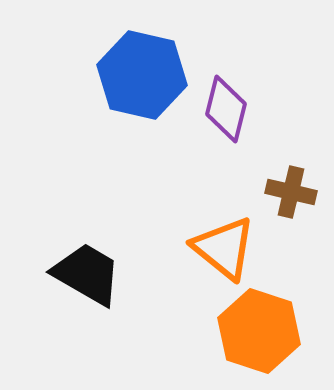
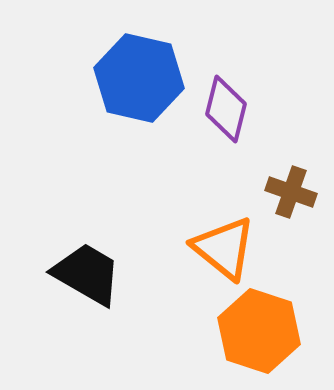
blue hexagon: moved 3 px left, 3 px down
brown cross: rotated 6 degrees clockwise
